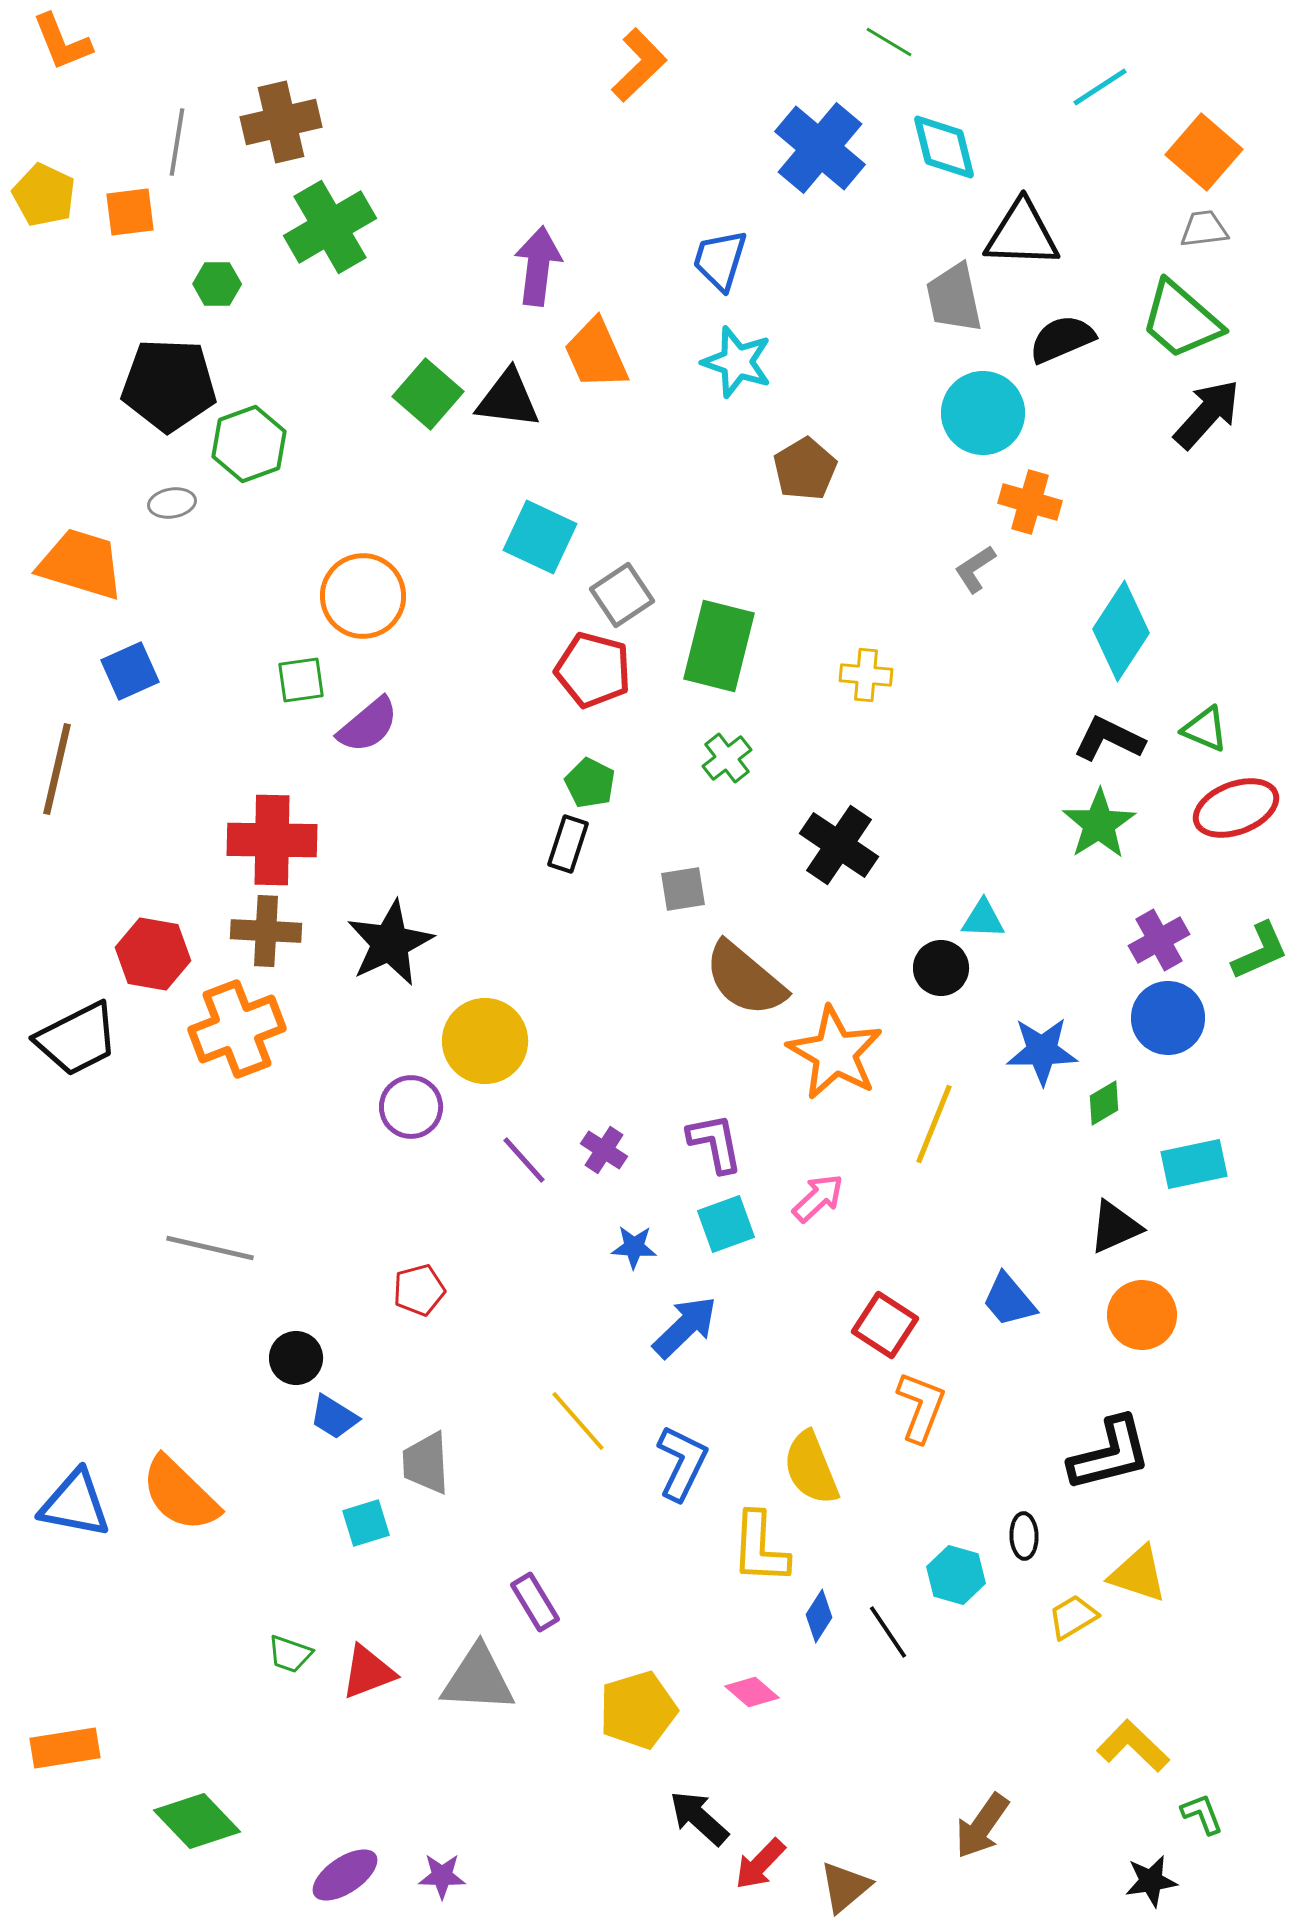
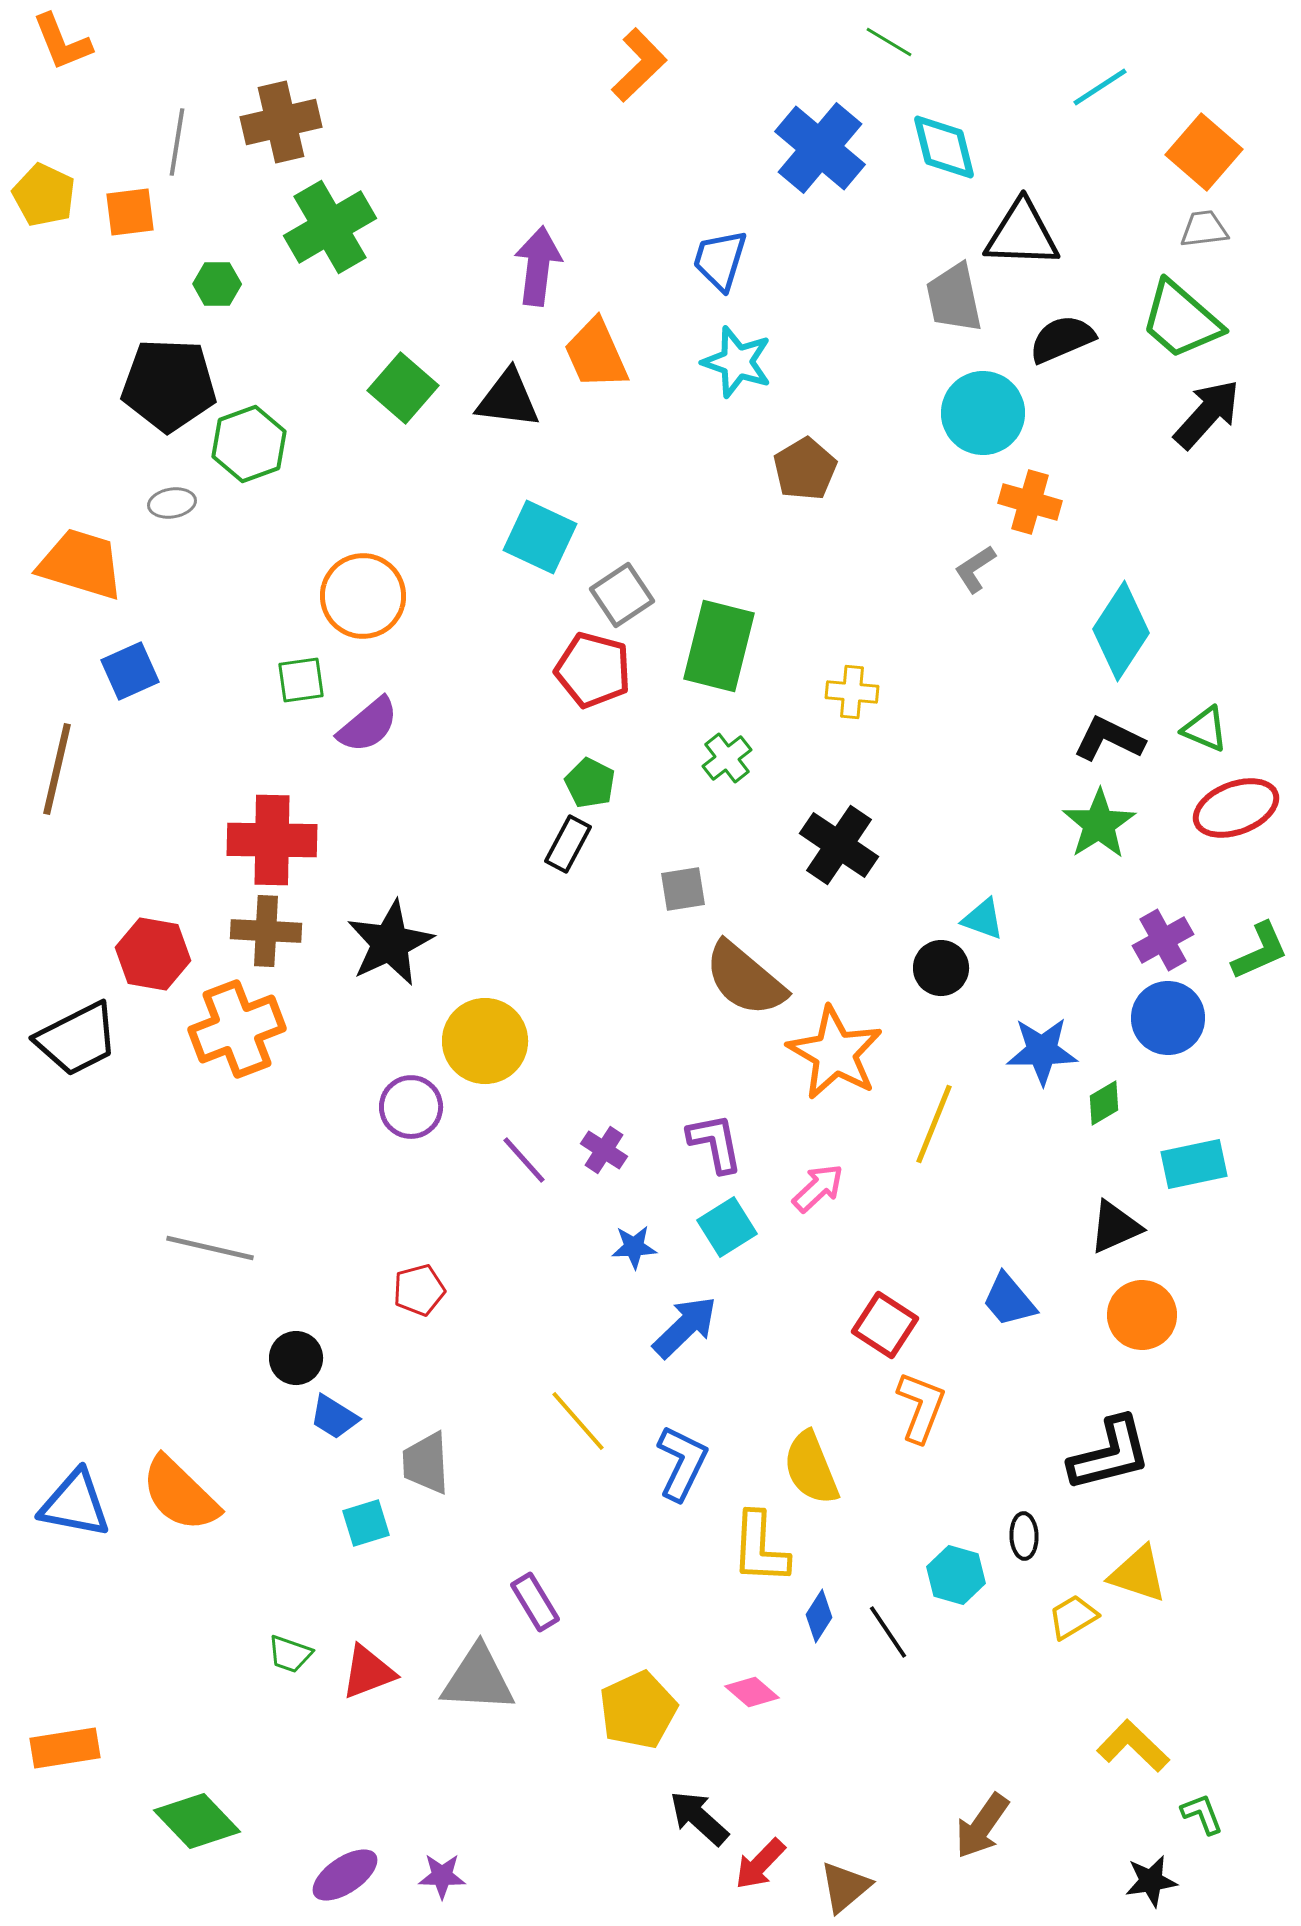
green square at (428, 394): moved 25 px left, 6 px up
yellow cross at (866, 675): moved 14 px left, 17 px down
black rectangle at (568, 844): rotated 10 degrees clockwise
cyan triangle at (983, 919): rotated 18 degrees clockwise
purple cross at (1159, 940): moved 4 px right
pink arrow at (818, 1198): moved 10 px up
cyan square at (726, 1224): moved 1 px right, 3 px down; rotated 12 degrees counterclockwise
blue star at (634, 1247): rotated 6 degrees counterclockwise
yellow pentagon at (638, 1710): rotated 8 degrees counterclockwise
